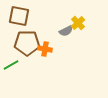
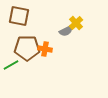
yellow cross: moved 2 px left
brown pentagon: moved 5 px down
